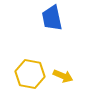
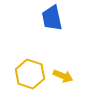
yellow hexagon: rotated 8 degrees clockwise
